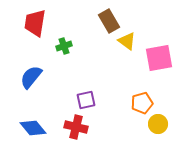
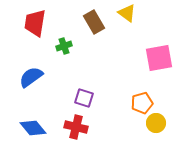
brown rectangle: moved 15 px left, 1 px down
yellow triangle: moved 28 px up
blue semicircle: rotated 15 degrees clockwise
purple square: moved 2 px left, 2 px up; rotated 30 degrees clockwise
yellow circle: moved 2 px left, 1 px up
